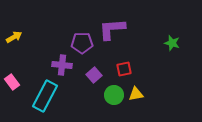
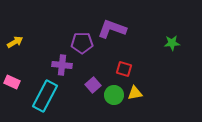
purple L-shape: rotated 24 degrees clockwise
yellow arrow: moved 1 px right, 5 px down
green star: rotated 21 degrees counterclockwise
red square: rotated 28 degrees clockwise
purple square: moved 1 px left, 10 px down
pink rectangle: rotated 28 degrees counterclockwise
yellow triangle: moved 1 px left, 1 px up
